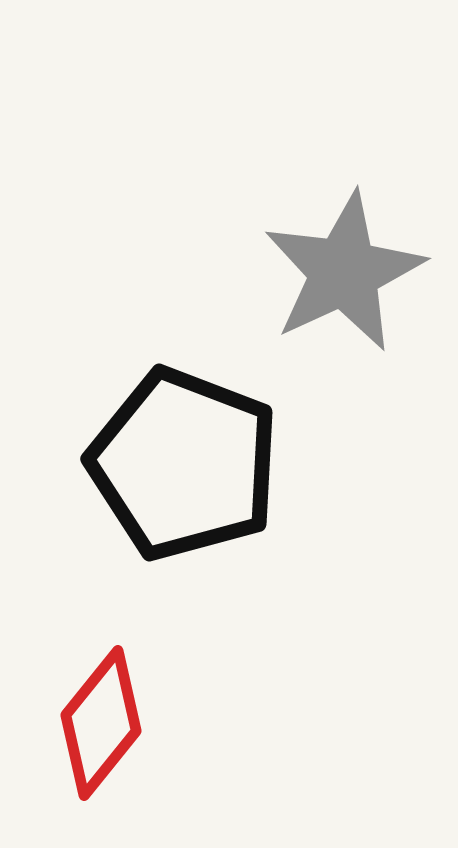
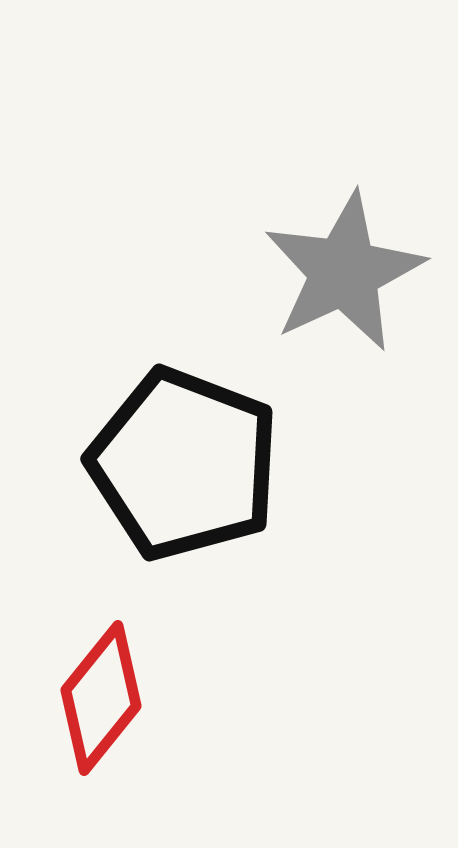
red diamond: moved 25 px up
